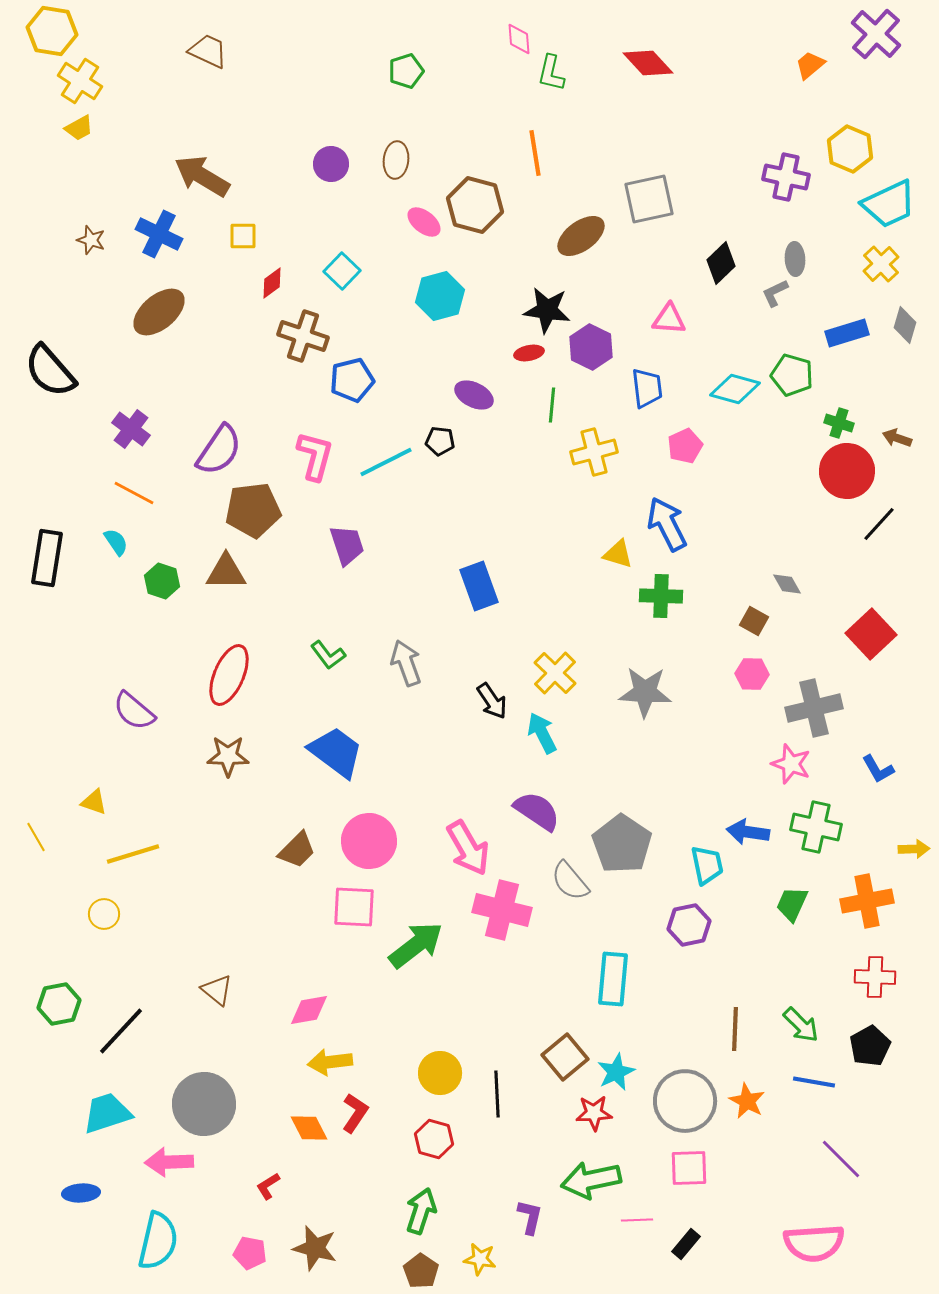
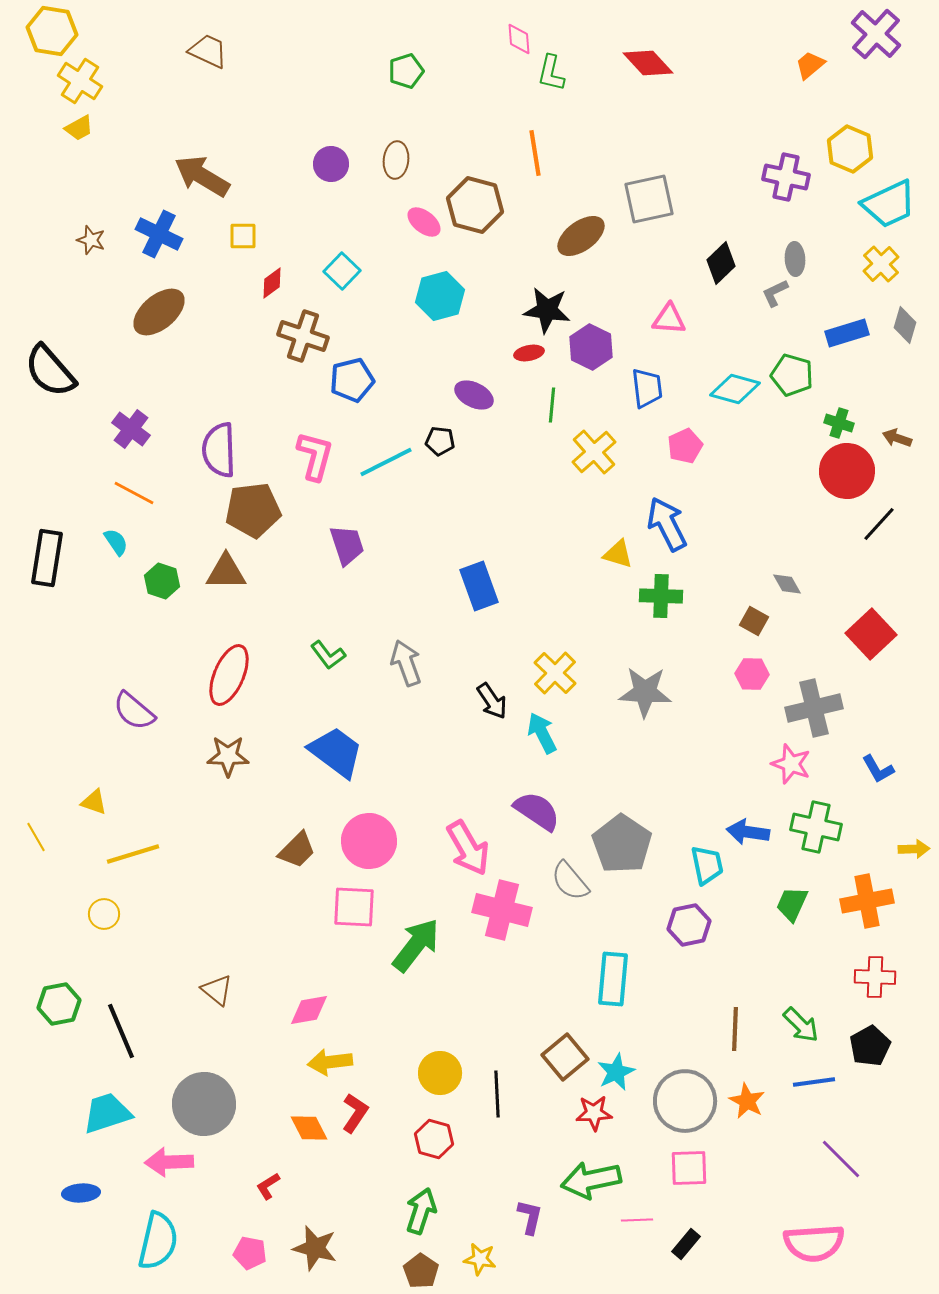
purple semicircle at (219, 450): rotated 144 degrees clockwise
yellow cross at (594, 452): rotated 27 degrees counterclockwise
green arrow at (416, 945): rotated 14 degrees counterclockwise
black line at (121, 1031): rotated 66 degrees counterclockwise
blue line at (814, 1082): rotated 18 degrees counterclockwise
